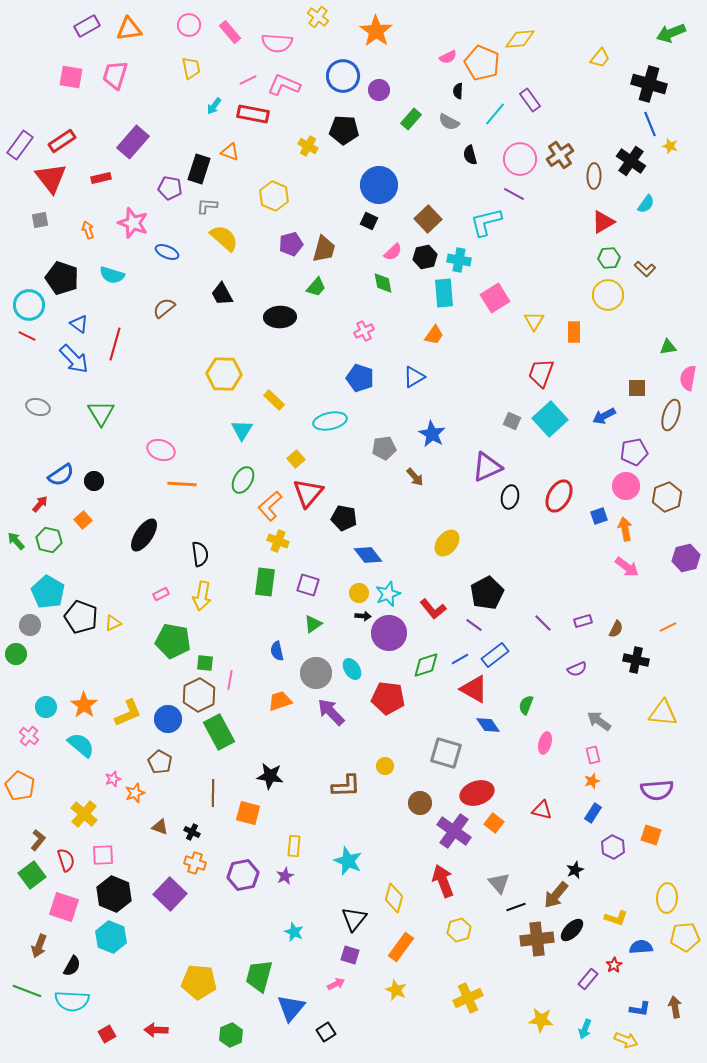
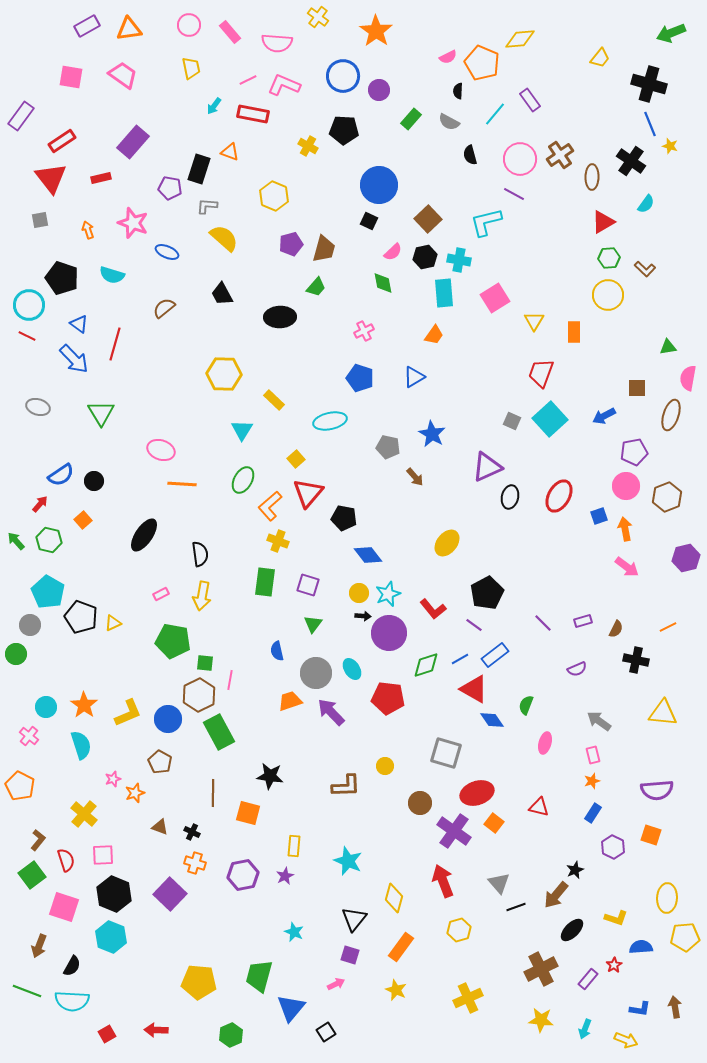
pink trapezoid at (115, 75): moved 8 px right; rotated 108 degrees clockwise
purple rectangle at (20, 145): moved 1 px right, 29 px up
brown ellipse at (594, 176): moved 2 px left, 1 px down
gray pentagon at (384, 448): moved 4 px right, 1 px up; rotated 20 degrees clockwise
green triangle at (313, 624): rotated 18 degrees counterclockwise
orange trapezoid at (280, 701): moved 10 px right
blue diamond at (488, 725): moved 4 px right, 5 px up
cyan semicircle at (81, 745): rotated 32 degrees clockwise
red triangle at (542, 810): moved 3 px left, 3 px up
brown cross at (537, 939): moved 4 px right, 30 px down; rotated 20 degrees counterclockwise
